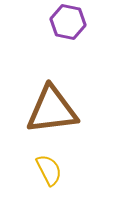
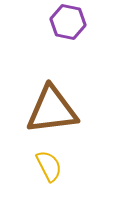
yellow semicircle: moved 4 px up
